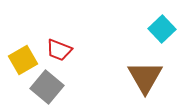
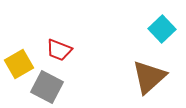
yellow square: moved 4 px left, 4 px down
brown triangle: moved 4 px right; rotated 18 degrees clockwise
gray square: rotated 12 degrees counterclockwise
